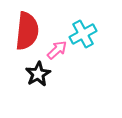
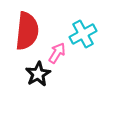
pink arrow: moved 3 px down; rotated 15 degrees counterclockwise
